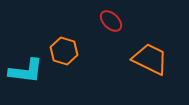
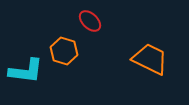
red ellipse: moved 21 px left
